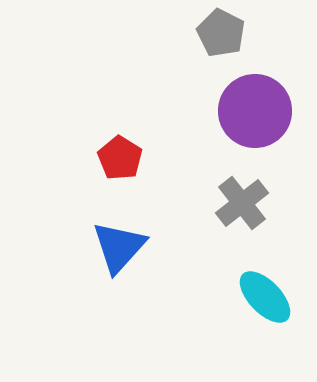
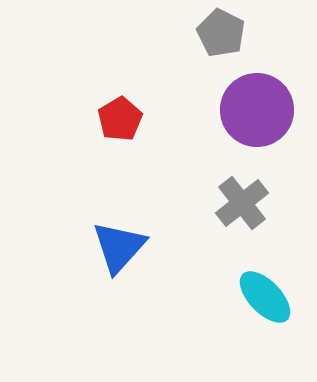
purple circle: moved 2 px right, 1 px up
red pentagon: moved 39 px up; rotated 9 degrees clockwise
